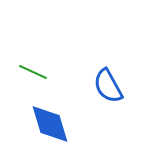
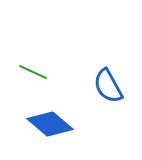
blue diamond: rotated 33 degrees counterclockwise
